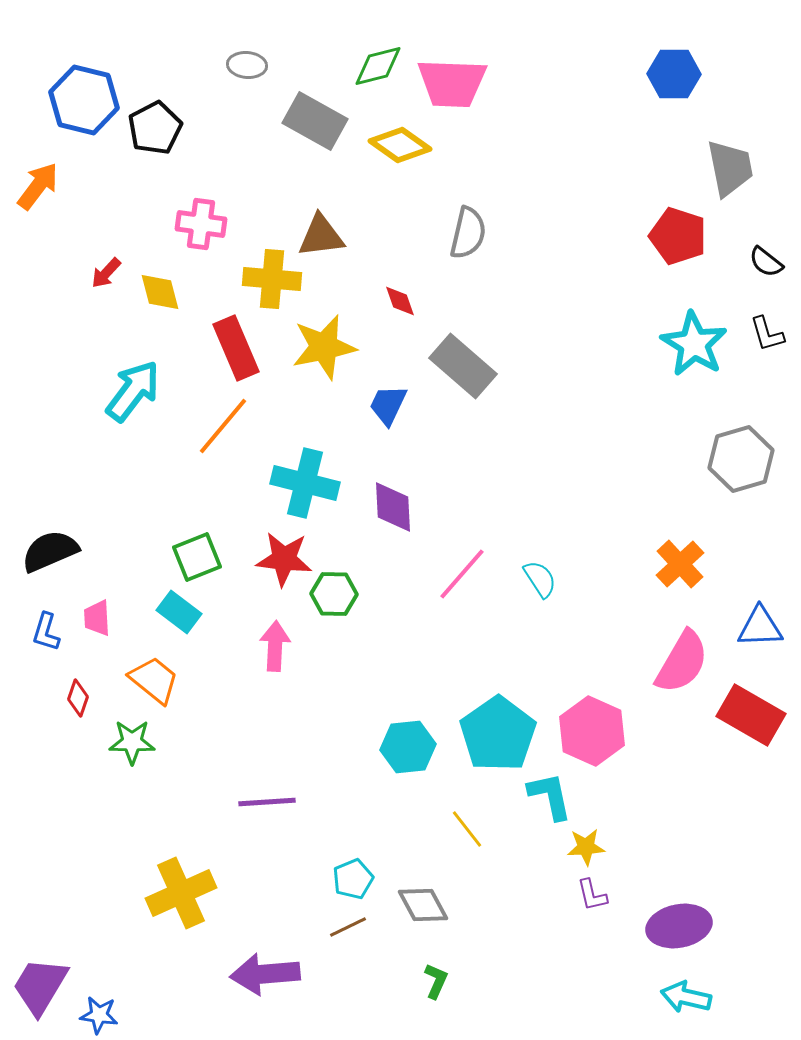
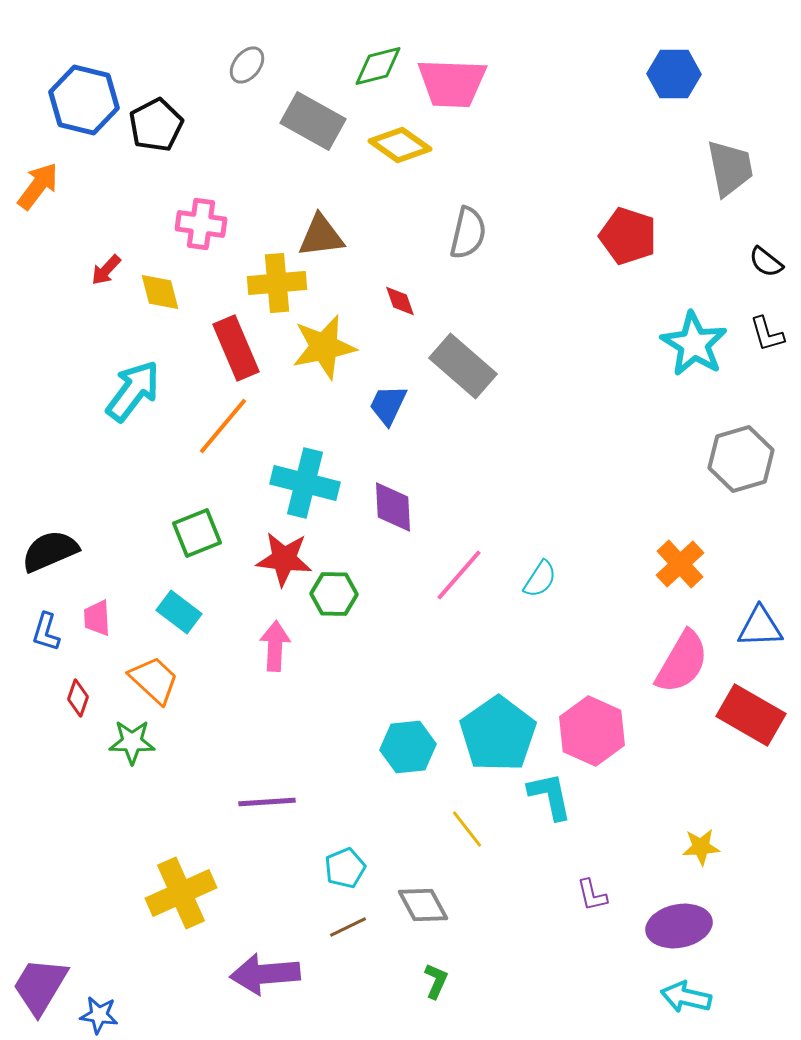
gray ellipse at (247, 65): rotated 57 degrees counterclockwise
gray rectangle at (315, 121): moved 2 px left
black pentagon at (155, 128): moved 1 px right, 3 px up
red pentagon at (678, 236): moved 50 px left
red arrow at (106, 273): moved 3 px up
yellow cross at (272, 279): moved 5 px right, 4 px down; rotated 10 degrees counterclockwise
green square at (197, 557): moved 24 px up
pink line at (462, 574): moved 3 px left, 1 px down
cyan semicircle at (540, 579): rotated 66 degrees clockwise
orange trapezoid at (154, 680): rotated 4 degrees clockwise
yellow star at (586, 847): moved 115 px right
cyan pentagon at (353, 879): moved 8 px left, 11 px up
